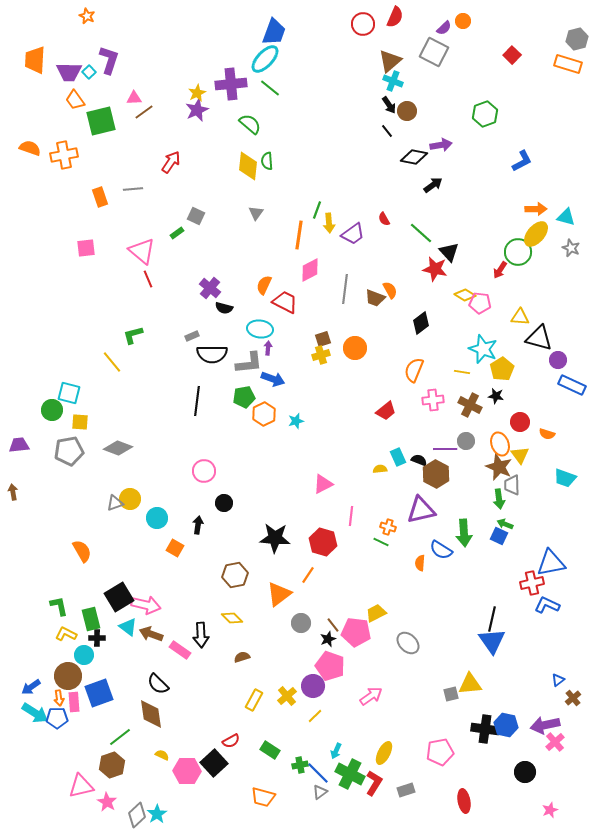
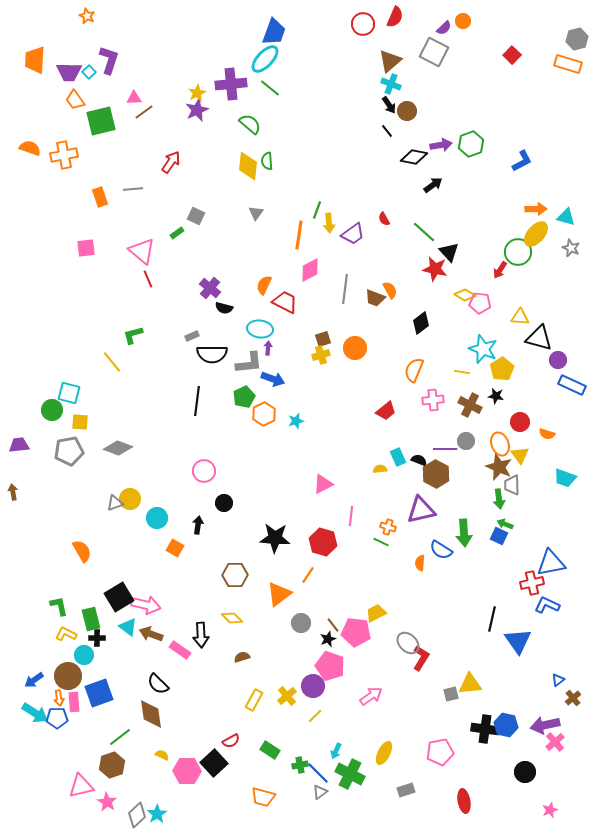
cyan cross at (393, 81): moved 2 px left, 3 px down
green hexagon at (485, 114): moved 14 px left, 30 px down
green line at (421, 233): moved 3 px right, 1 px up
green pentagon at (244, 397): rotated 15 degrees counterclockwise
brown hexagon at (235, 575): rotated 10 degrees clockwise
blue triangle at (492, 641): moved 26 px right
blue arrow at (31, 687): moved 3 px right, 7 px up
red L-shape at (374, 783): moved 47 px right, 125 px up
